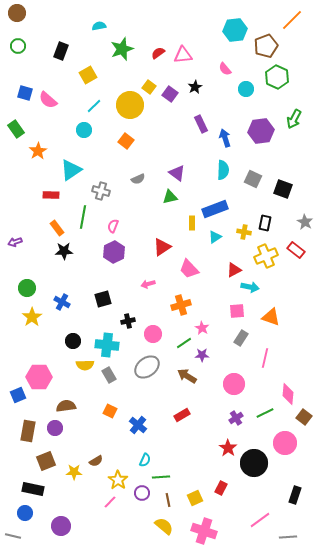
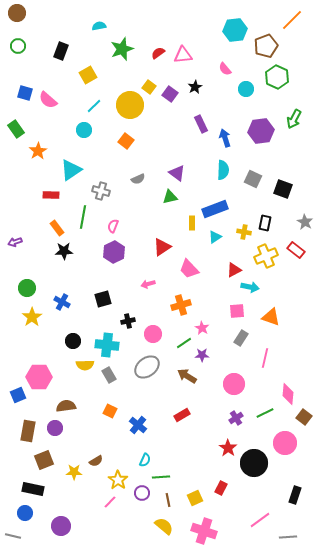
brown square at (46, 461): moved 2 px left, 1 px up
